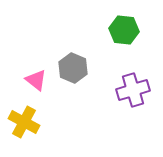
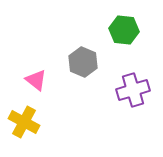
gray hexagon: moved 10 px right, 6 px up
